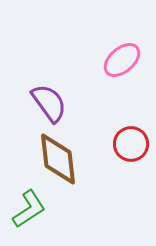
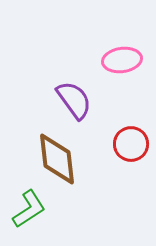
pink ellipse: rotated 33 degrees clockwise
purple semicircle: moved 25 px right, 3 px up
brown diamond: moved 1 px left
